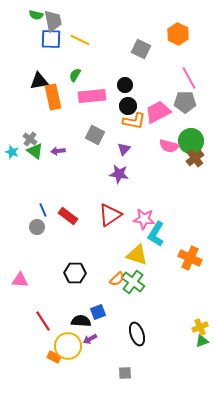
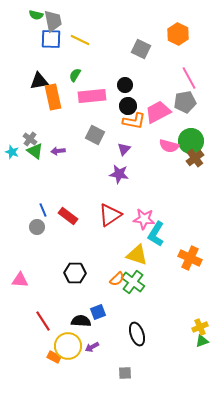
gray pentagon at (185, 102): rotated 10 degrees counterclockwise
purple arrow at (90, 339): moved 2 px right, 8 px down
